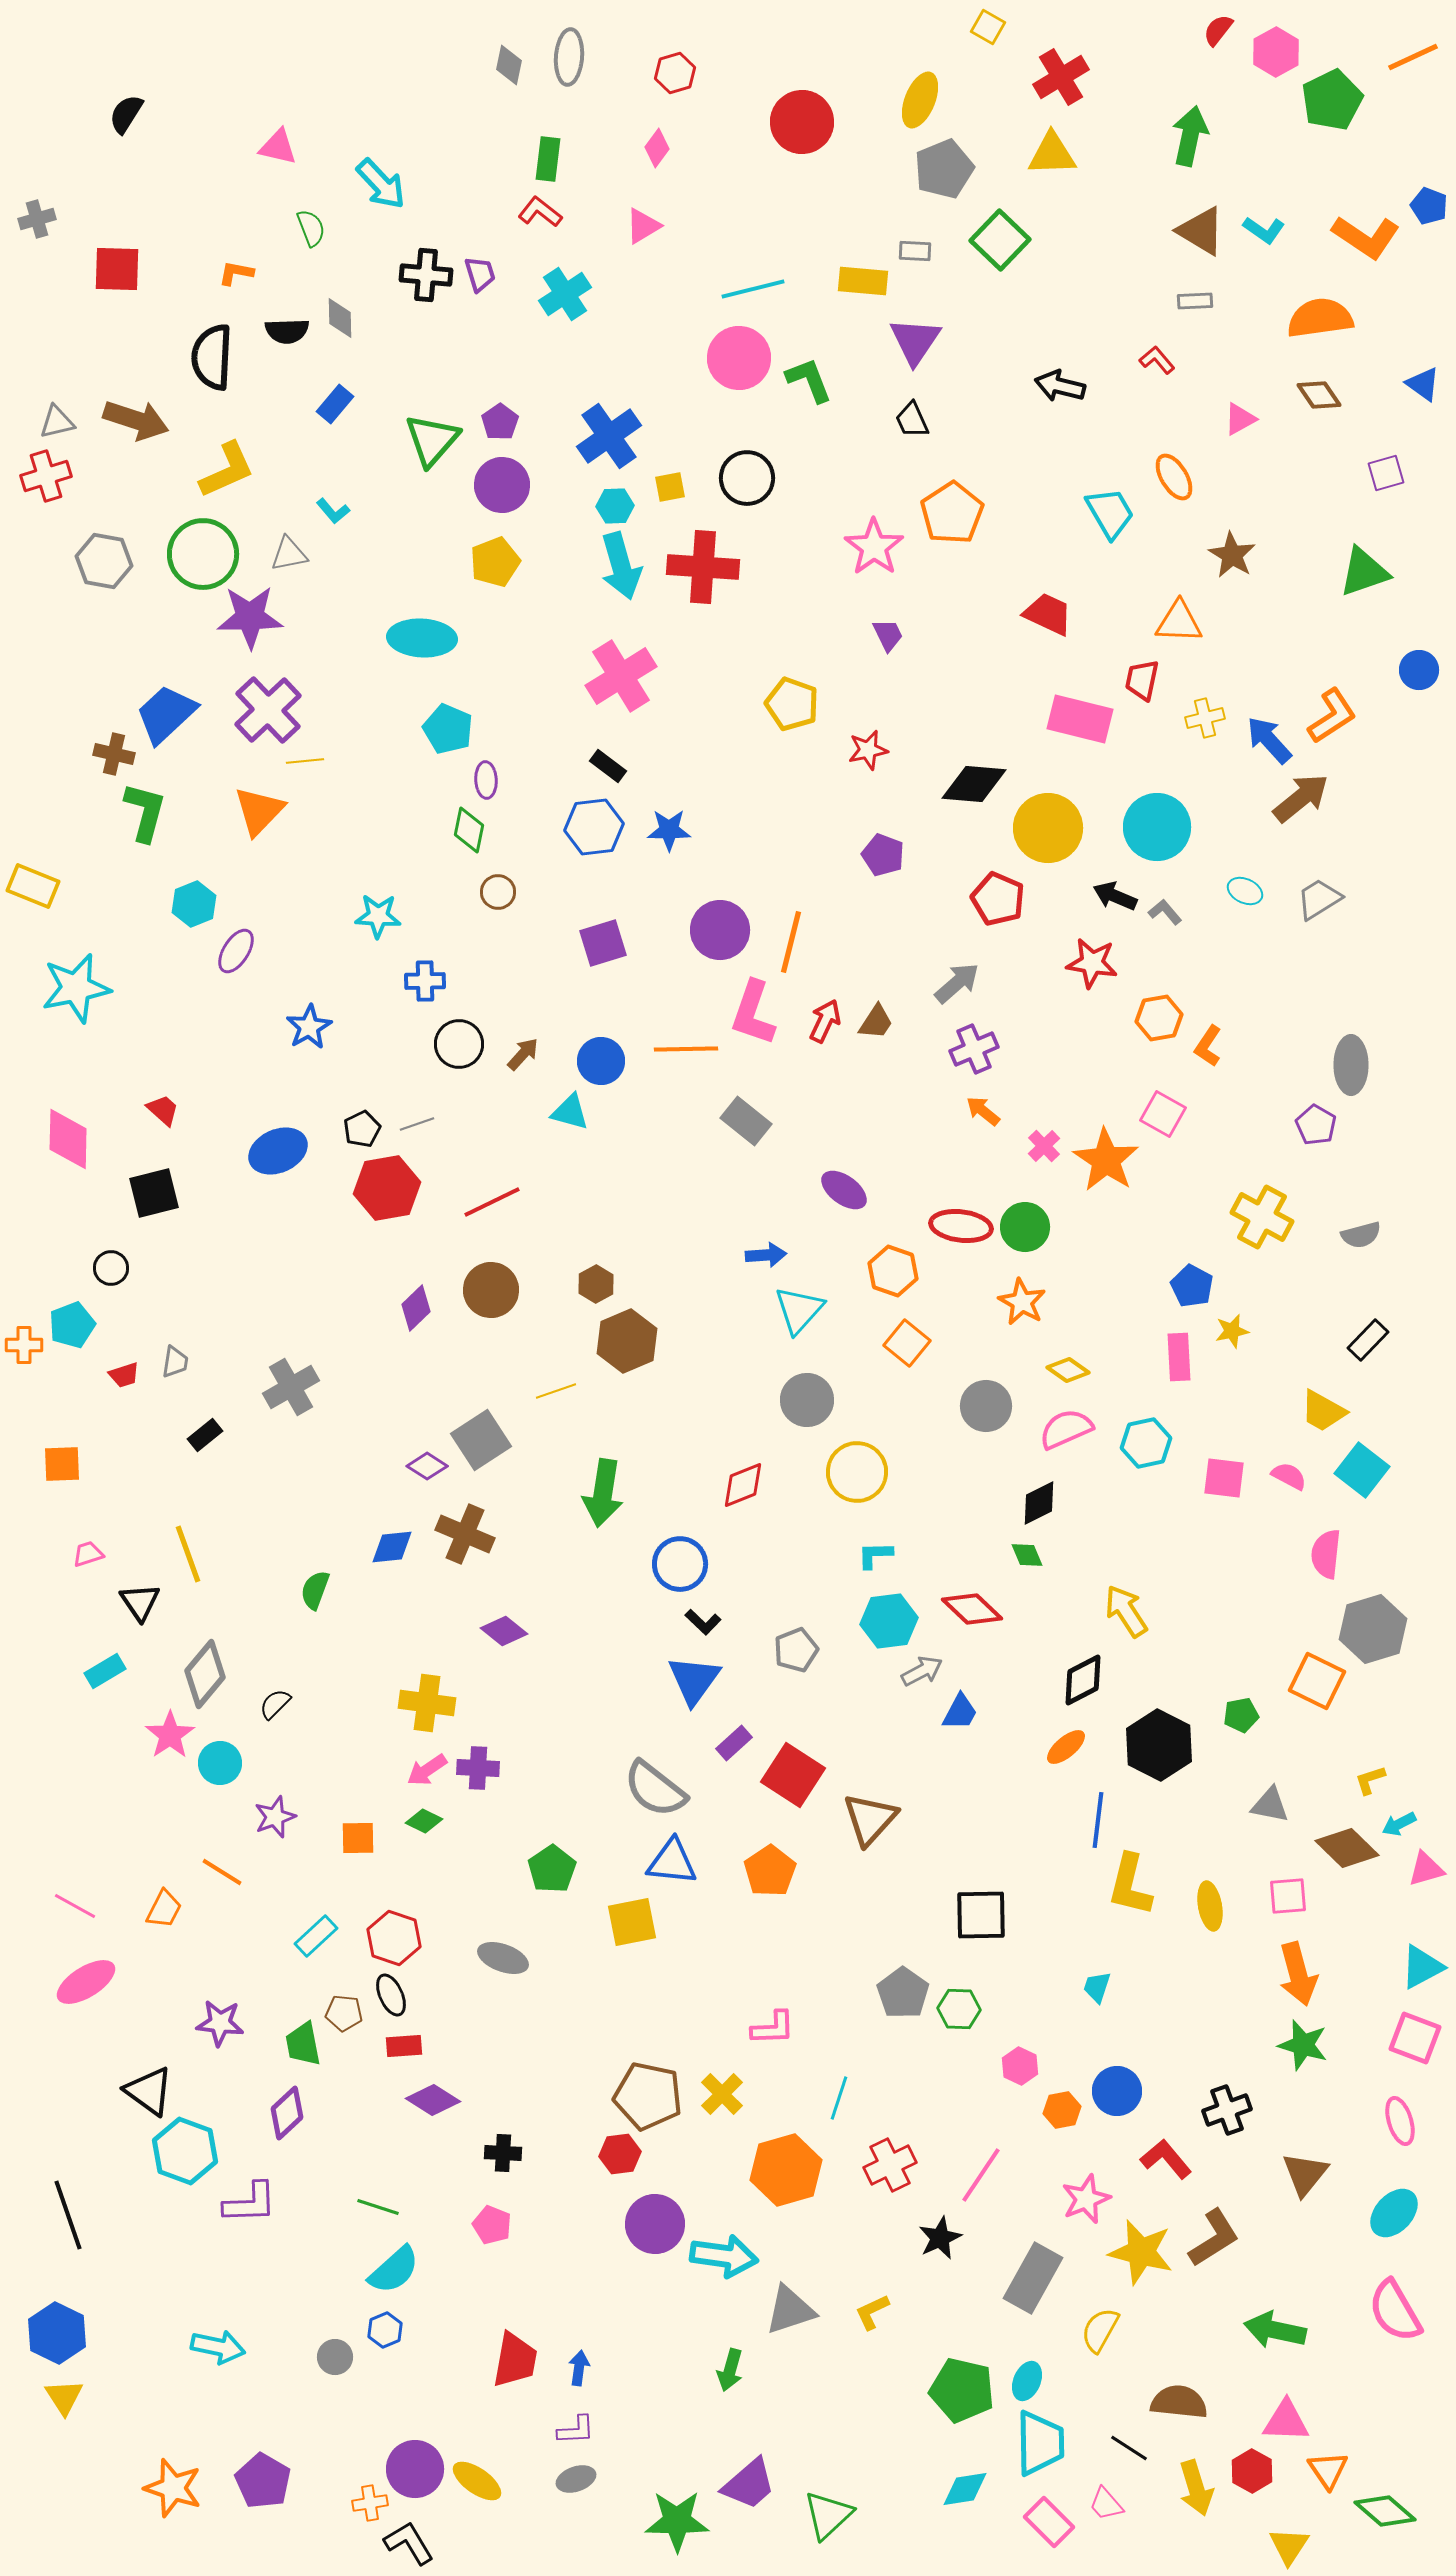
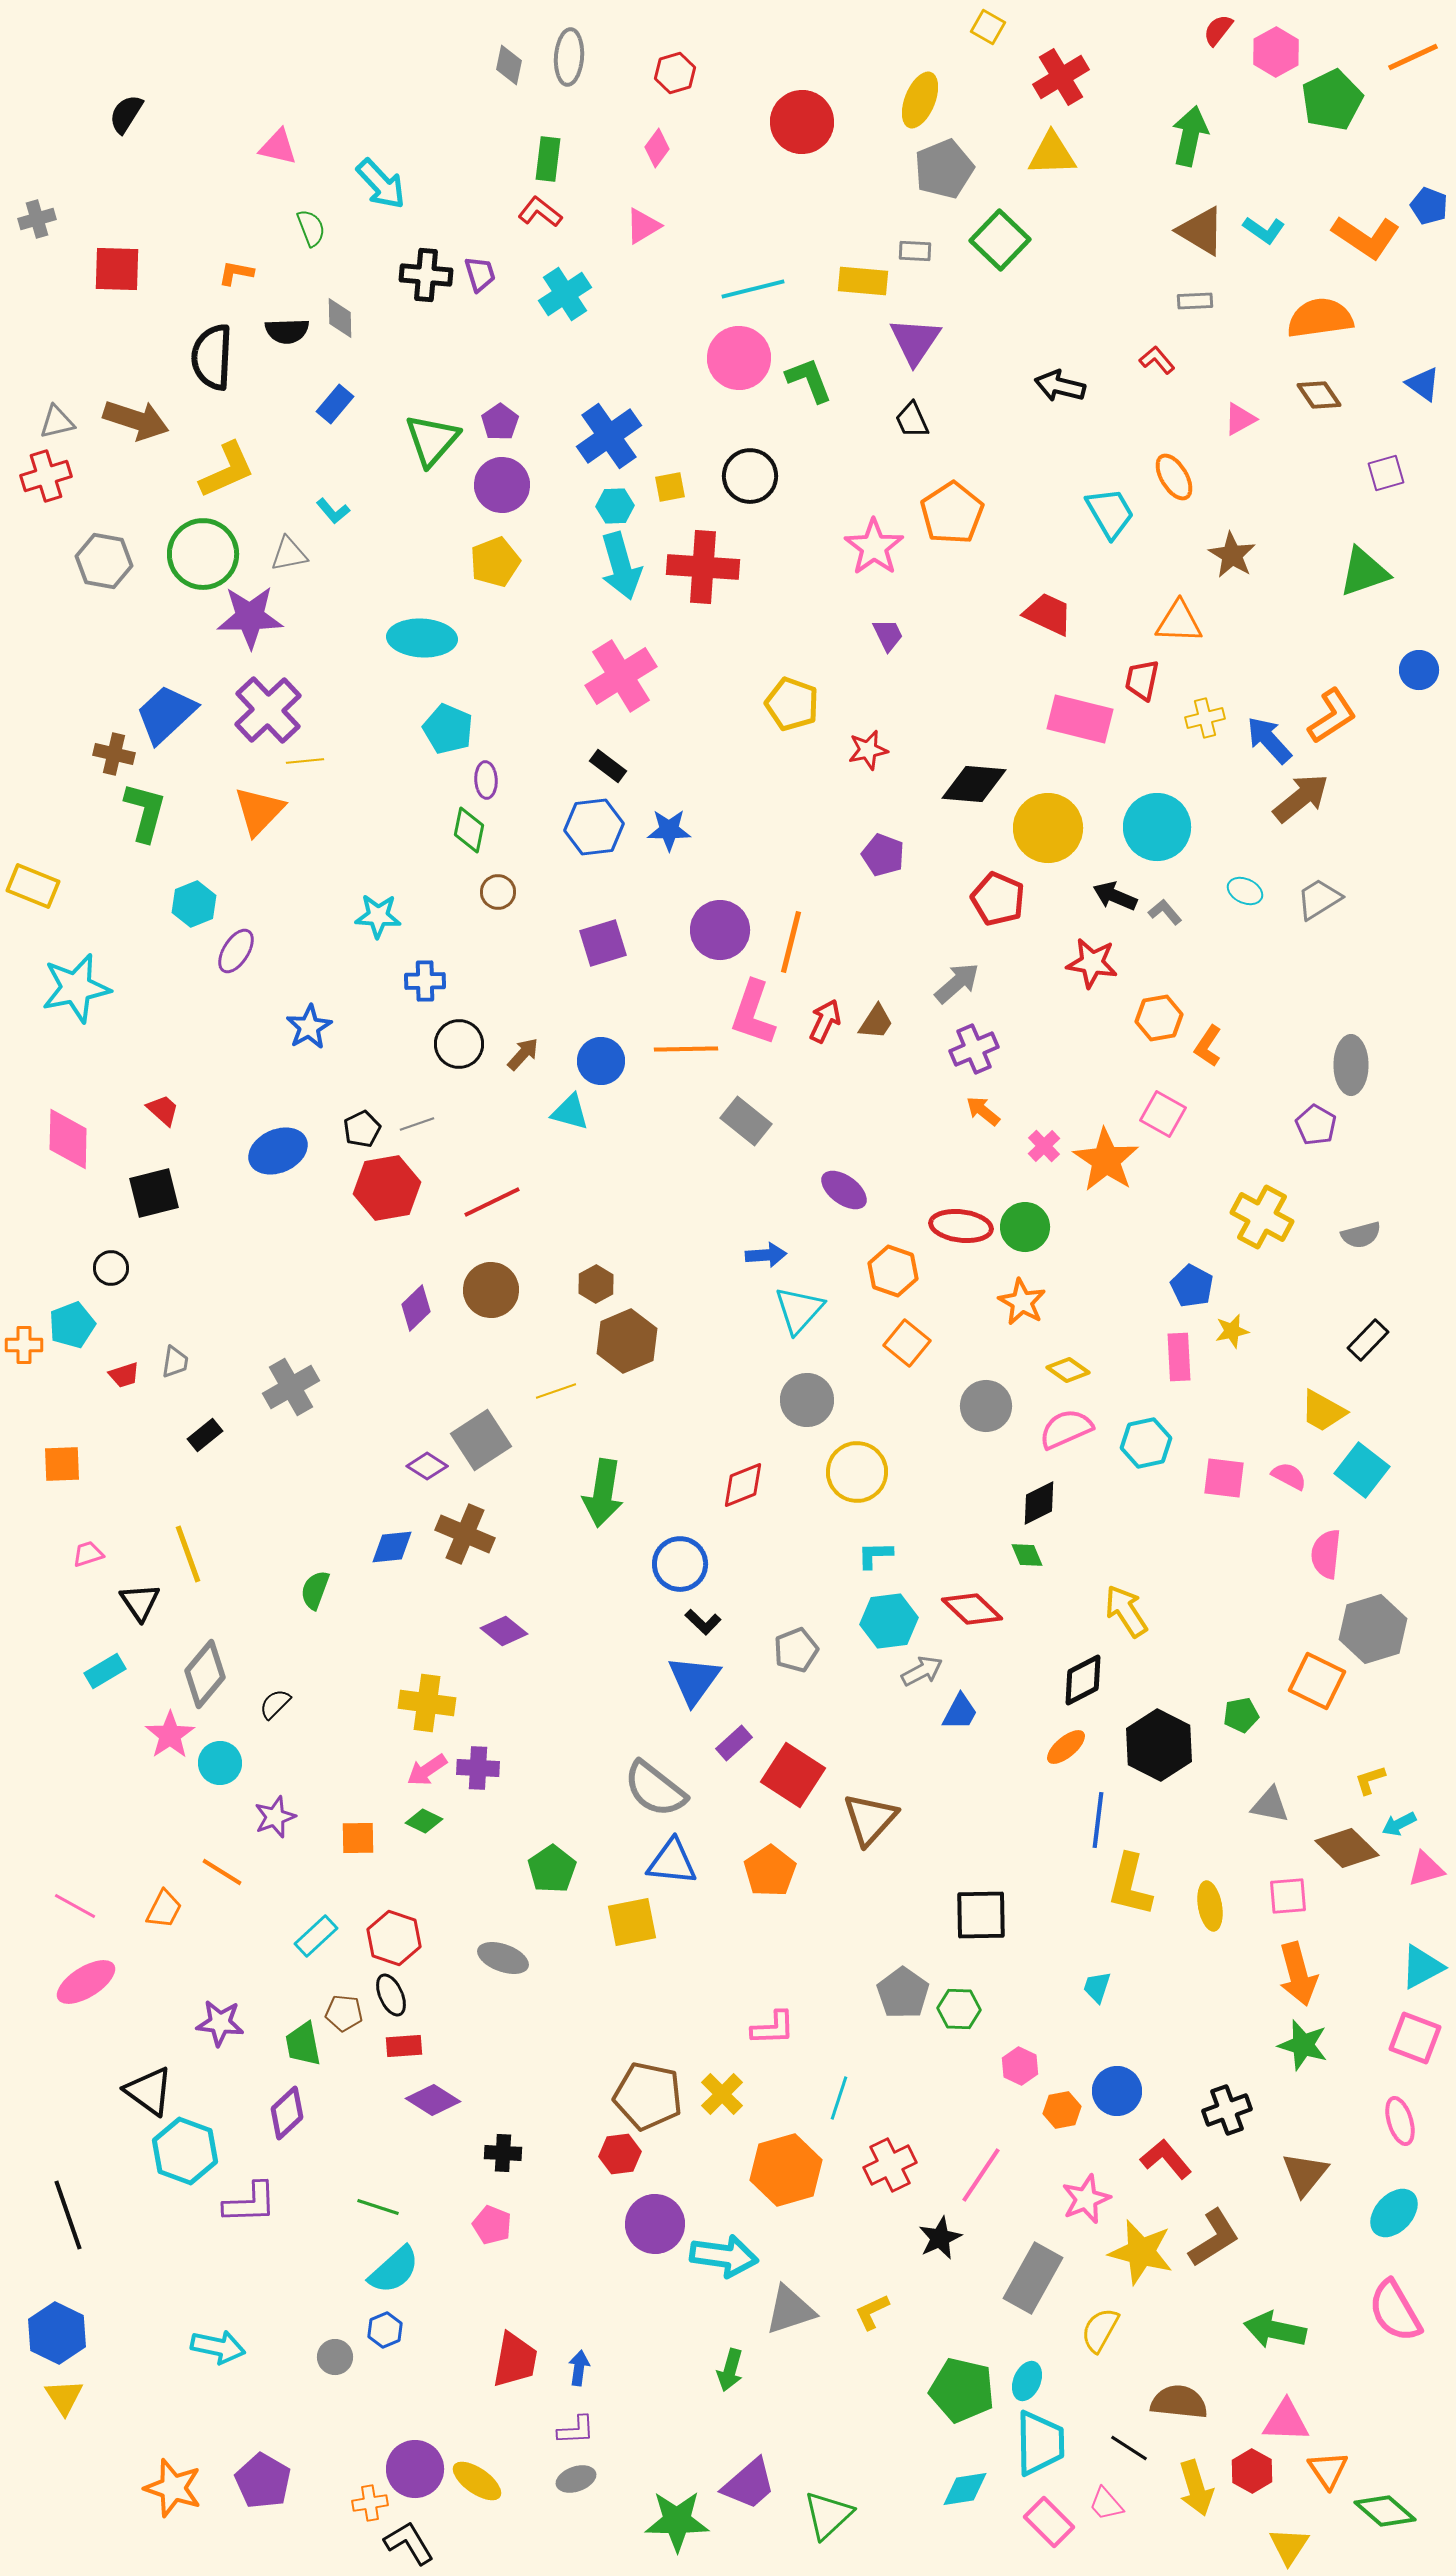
black circle at (747, 478): moved 3 px right, 2 px up
